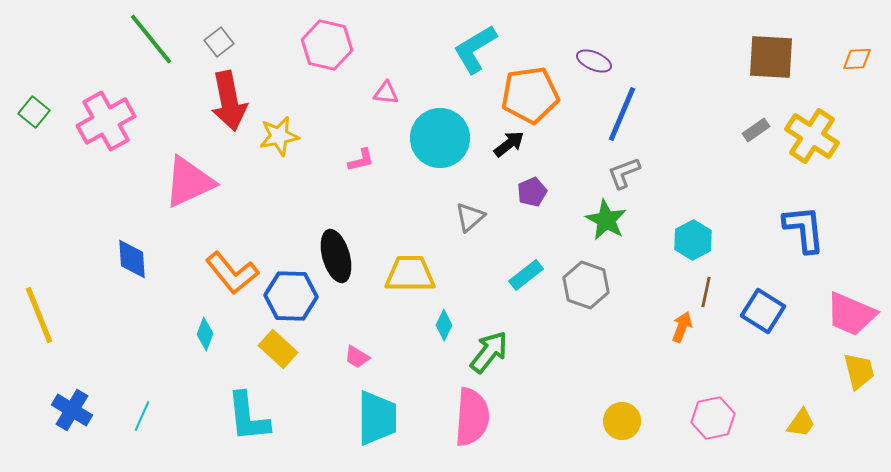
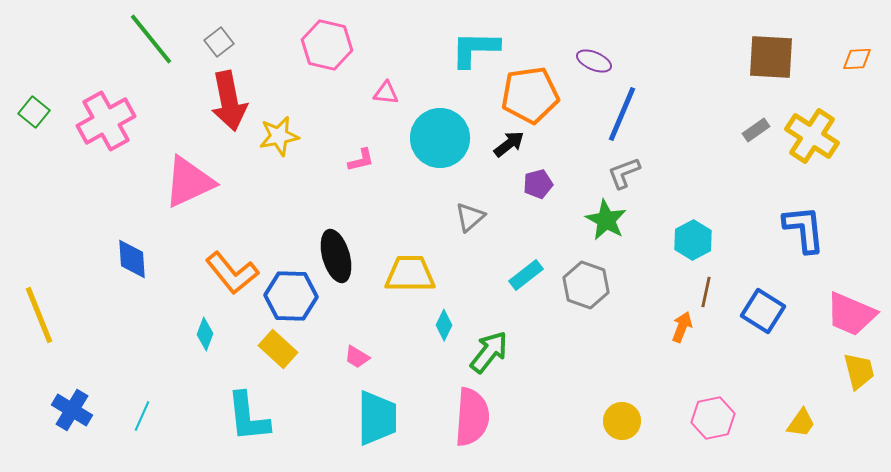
cyan L-shape at (475, 49): rotated 32 degrees clockwise
purple pentagon at (532, 192): moved 6 px right, 8 px up; rotated 8 degrees clockwise
